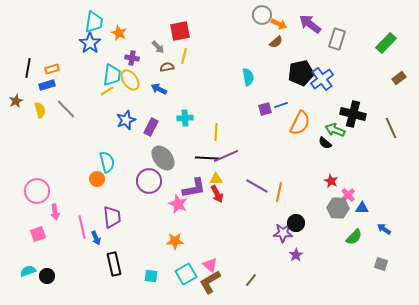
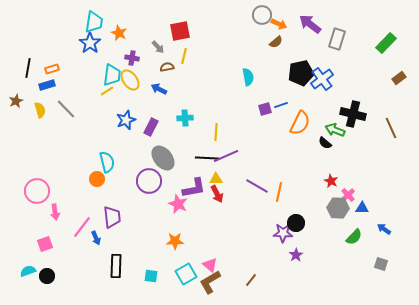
pink line at (82, 227): rotated 50 degrees clockwise
pink square at (38, 234): moved 7 px right, 10 px down
black rectangle at (114, 264): moved 2 px right, 2 px down; rotated 15 degrees clockwise
